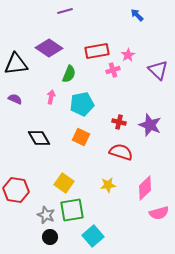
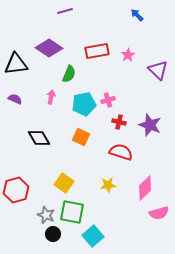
pink cross: moved 5 px left, 30 px down
cyan pentagon: moved 2 px right
red hexagon: rotated 25 degrees counterclockwise
green square: moved 2 px down; rotated 20 degrees clockwise
black circle: moved 3 px right, 3 px up
